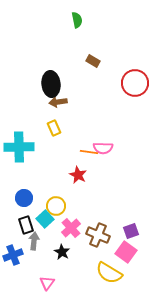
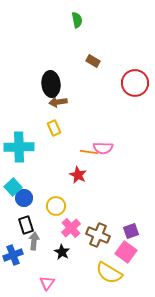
cyan square: moved 32 px left, 32 px up
